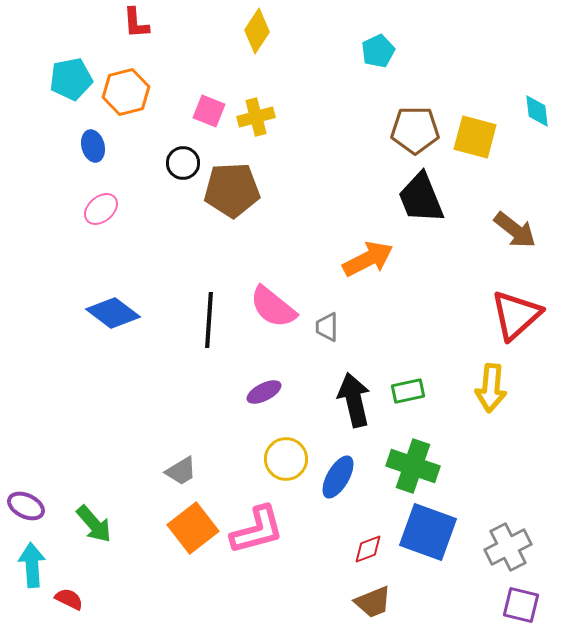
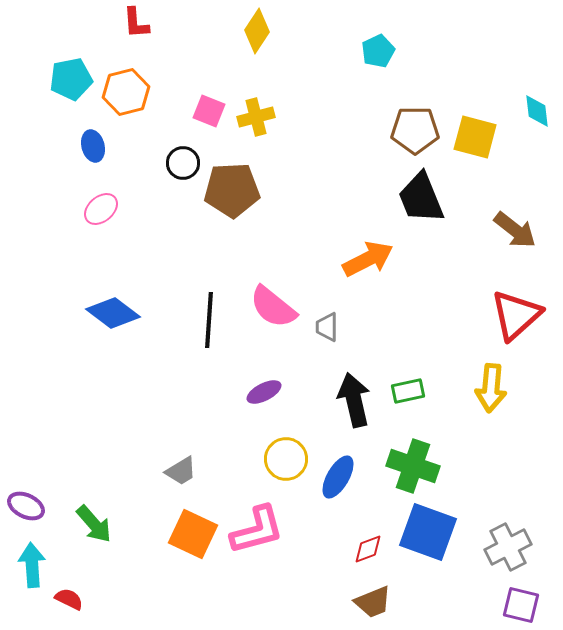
orange square at (193, 528): moved 6 px down; rotated 27 degrees counterclockwise
